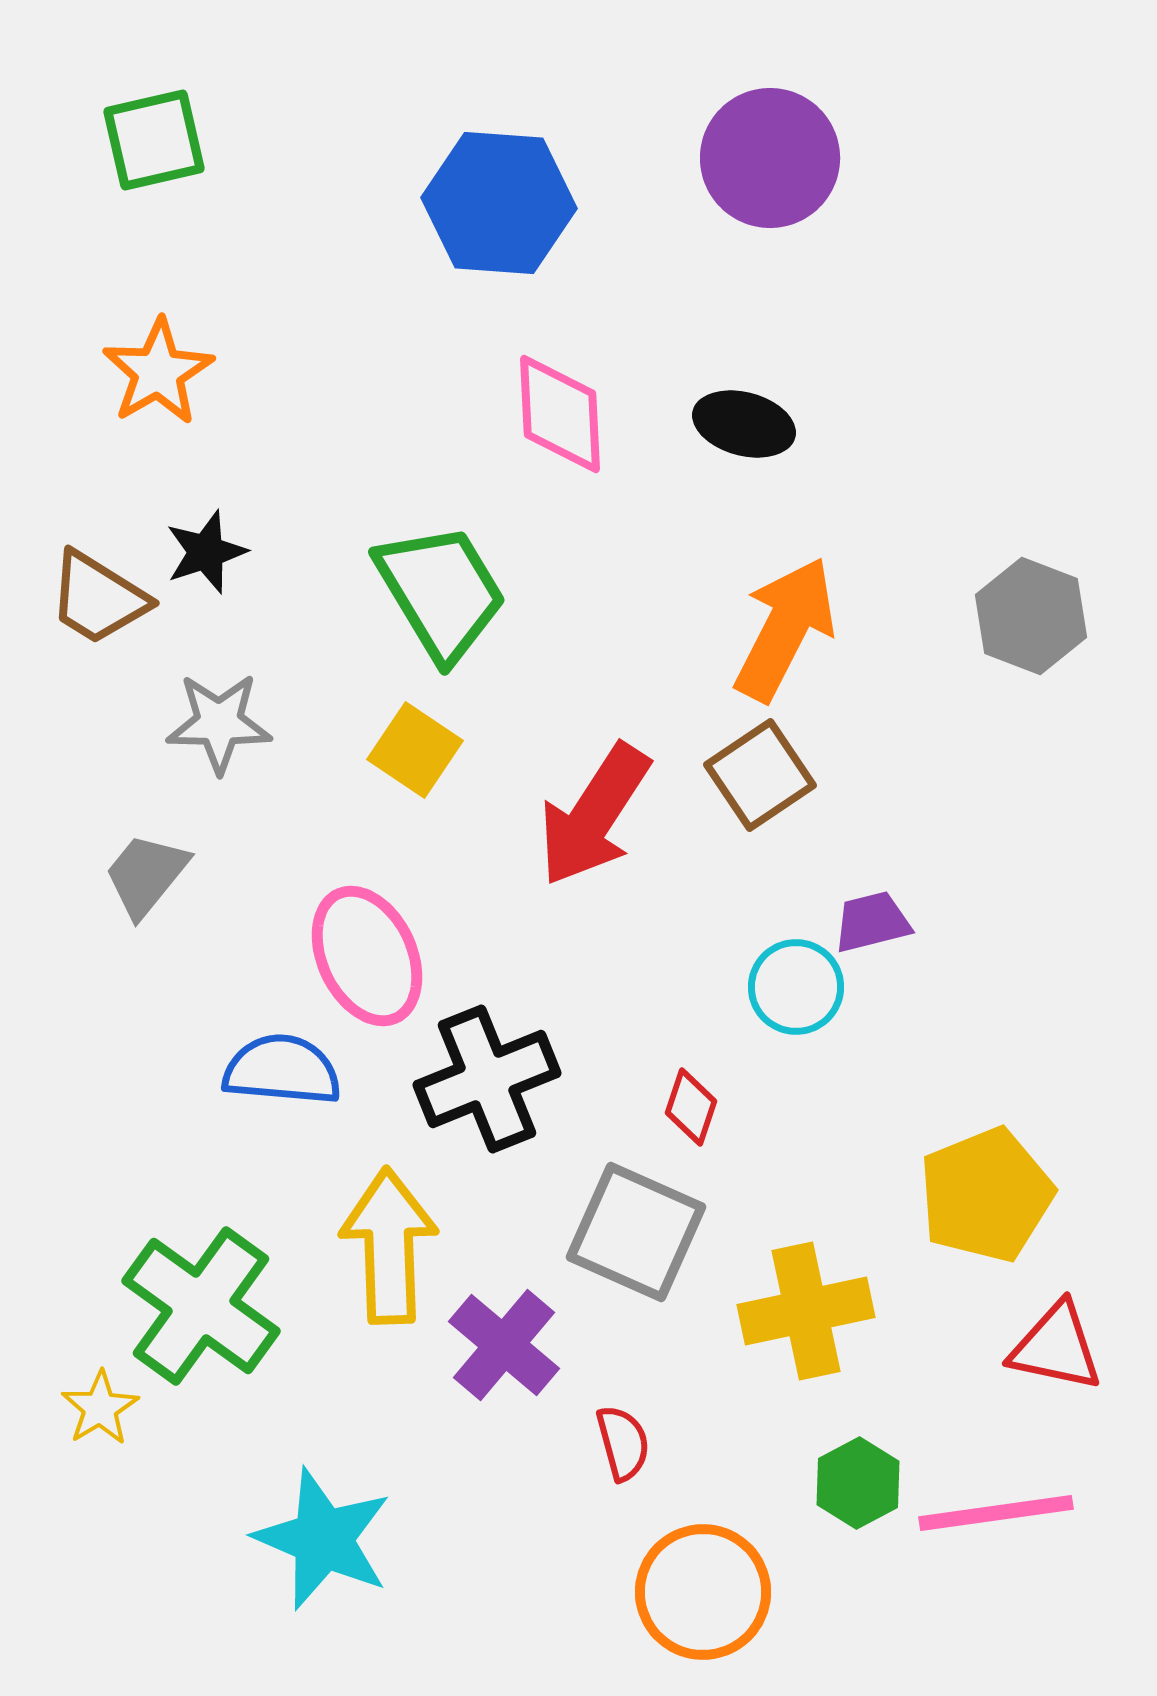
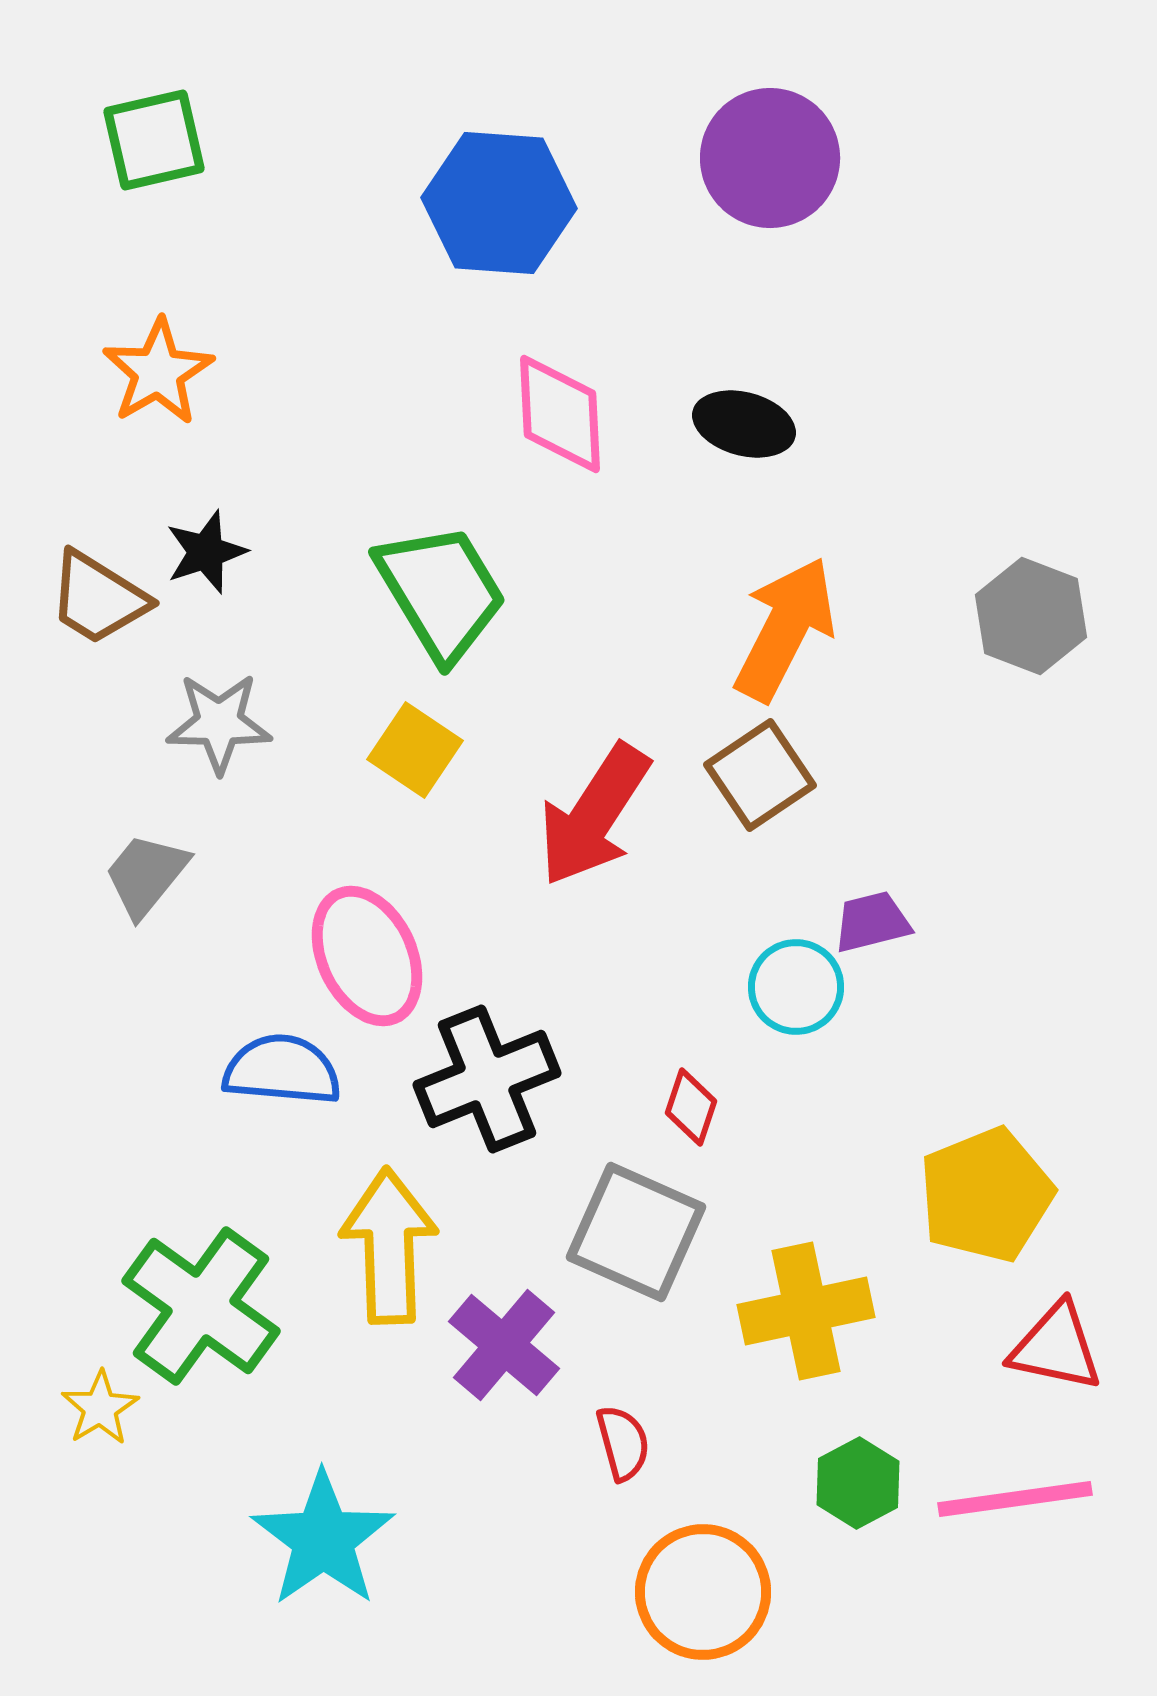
pink line: moved 19 px right, 14 px up
cyan star: rotated 14 degrees clockwise
